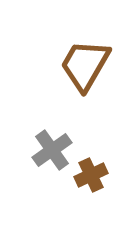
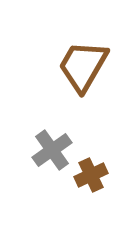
brown trapezoid: moved 2 px left, 1 px down
